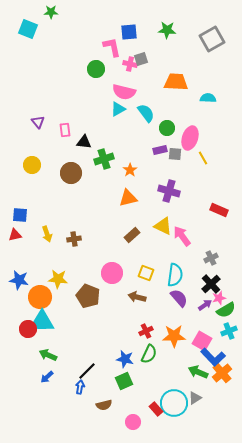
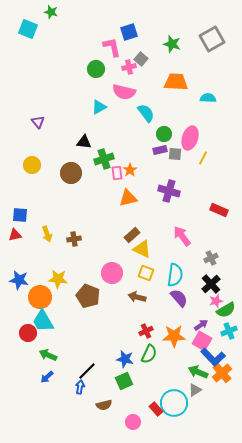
green star at (51, 12): rotated 16 degrees clockwise
green star at (167, 30): moved 5 px right, 14 px down; rotated 12 degrees clockwise
blue square at (129, 32): rotated 12 degrees counterclockwise
gray square at (141, 59): rotated 32 degrees counterclockwise
pink cross at (130, 64): moved 1 px left, 3 px down; rotated 24 degrees counterclockwise
cyan triangle at (118, 109): moved 19 px left, 2 px up
green circle at (167, 128): moved 3 px left, 6 px down
pink rectangle at (65, 130): moved 52 px right, 43 px down
yellow line at (203, 158): rotated 56 degrees clockwise
yellow triangle at (163, 226): moved 21 px left, 23 px down
pink star at (219, 298): moved 3 px left, 3 px down
purple arrow at (205, 305): moved 4 px left, 20 px down
red circle at (28, 329): moved 4 px down
gray triangle at (195, 398): moved 8 px up
